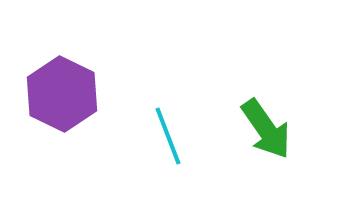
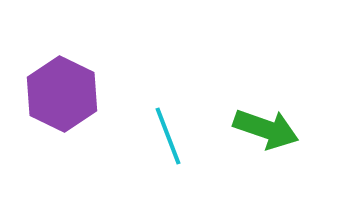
green arrow: rotated 36 degrees counterclockwise
